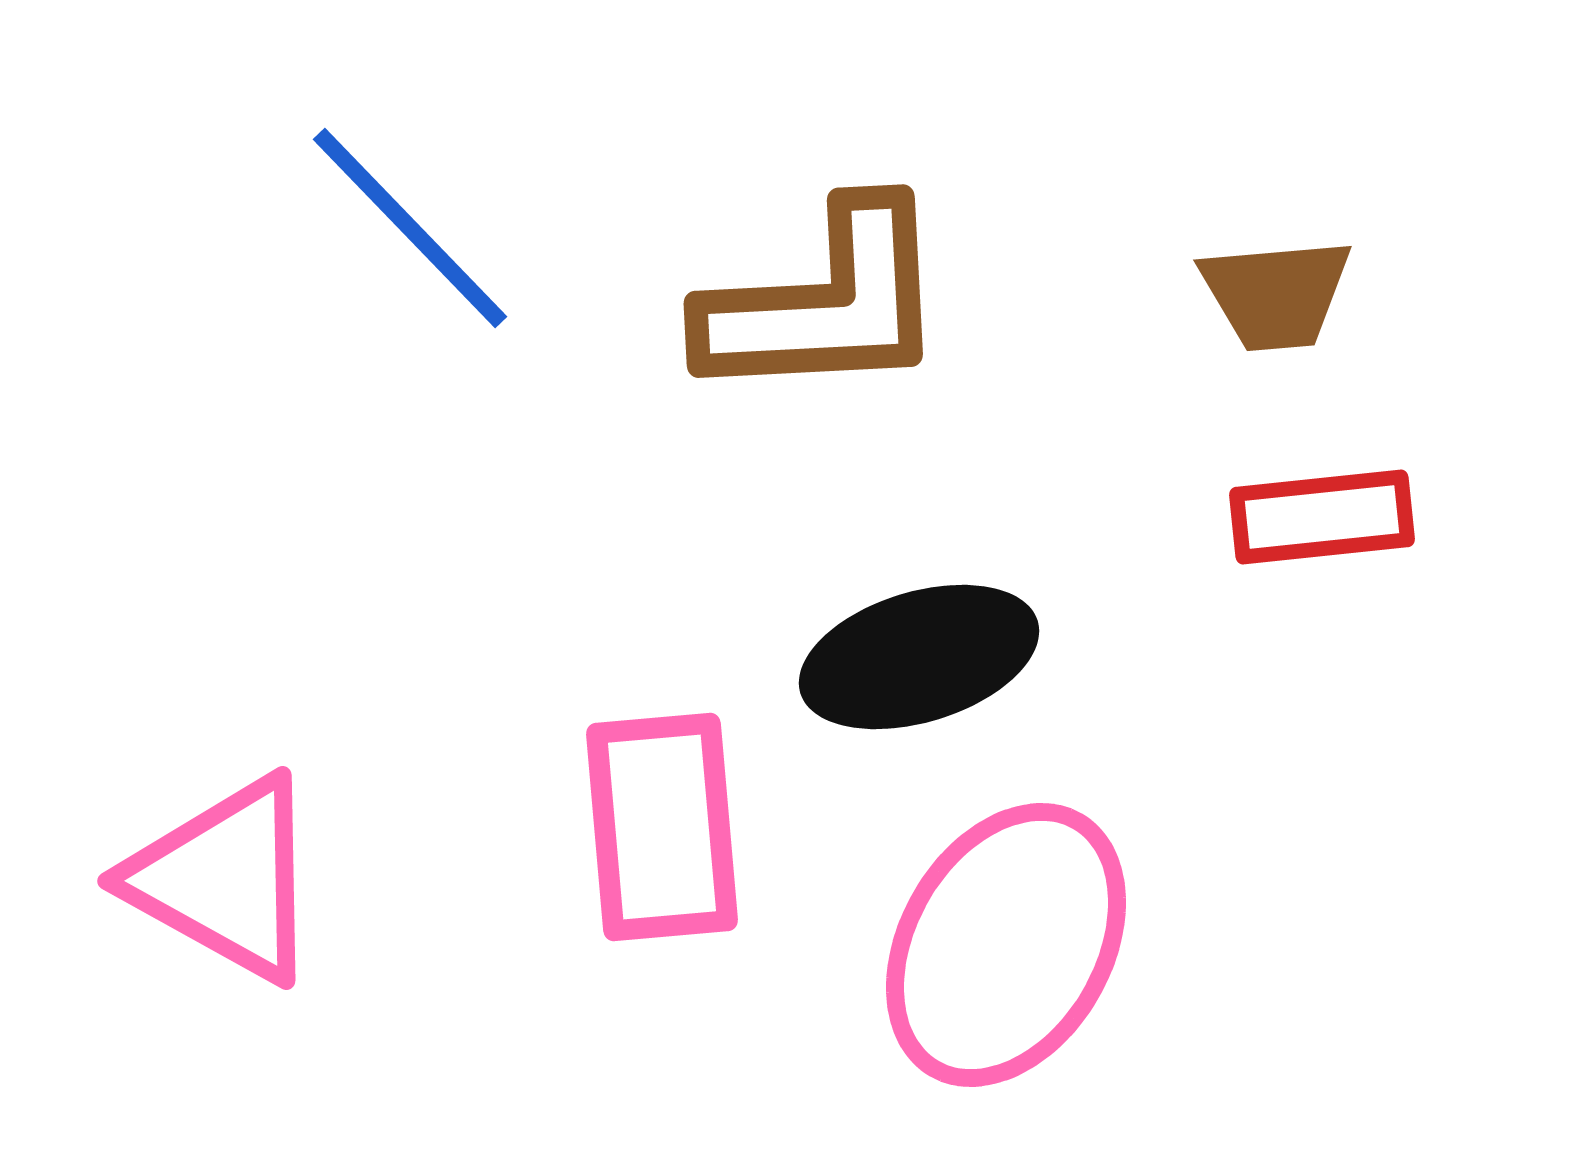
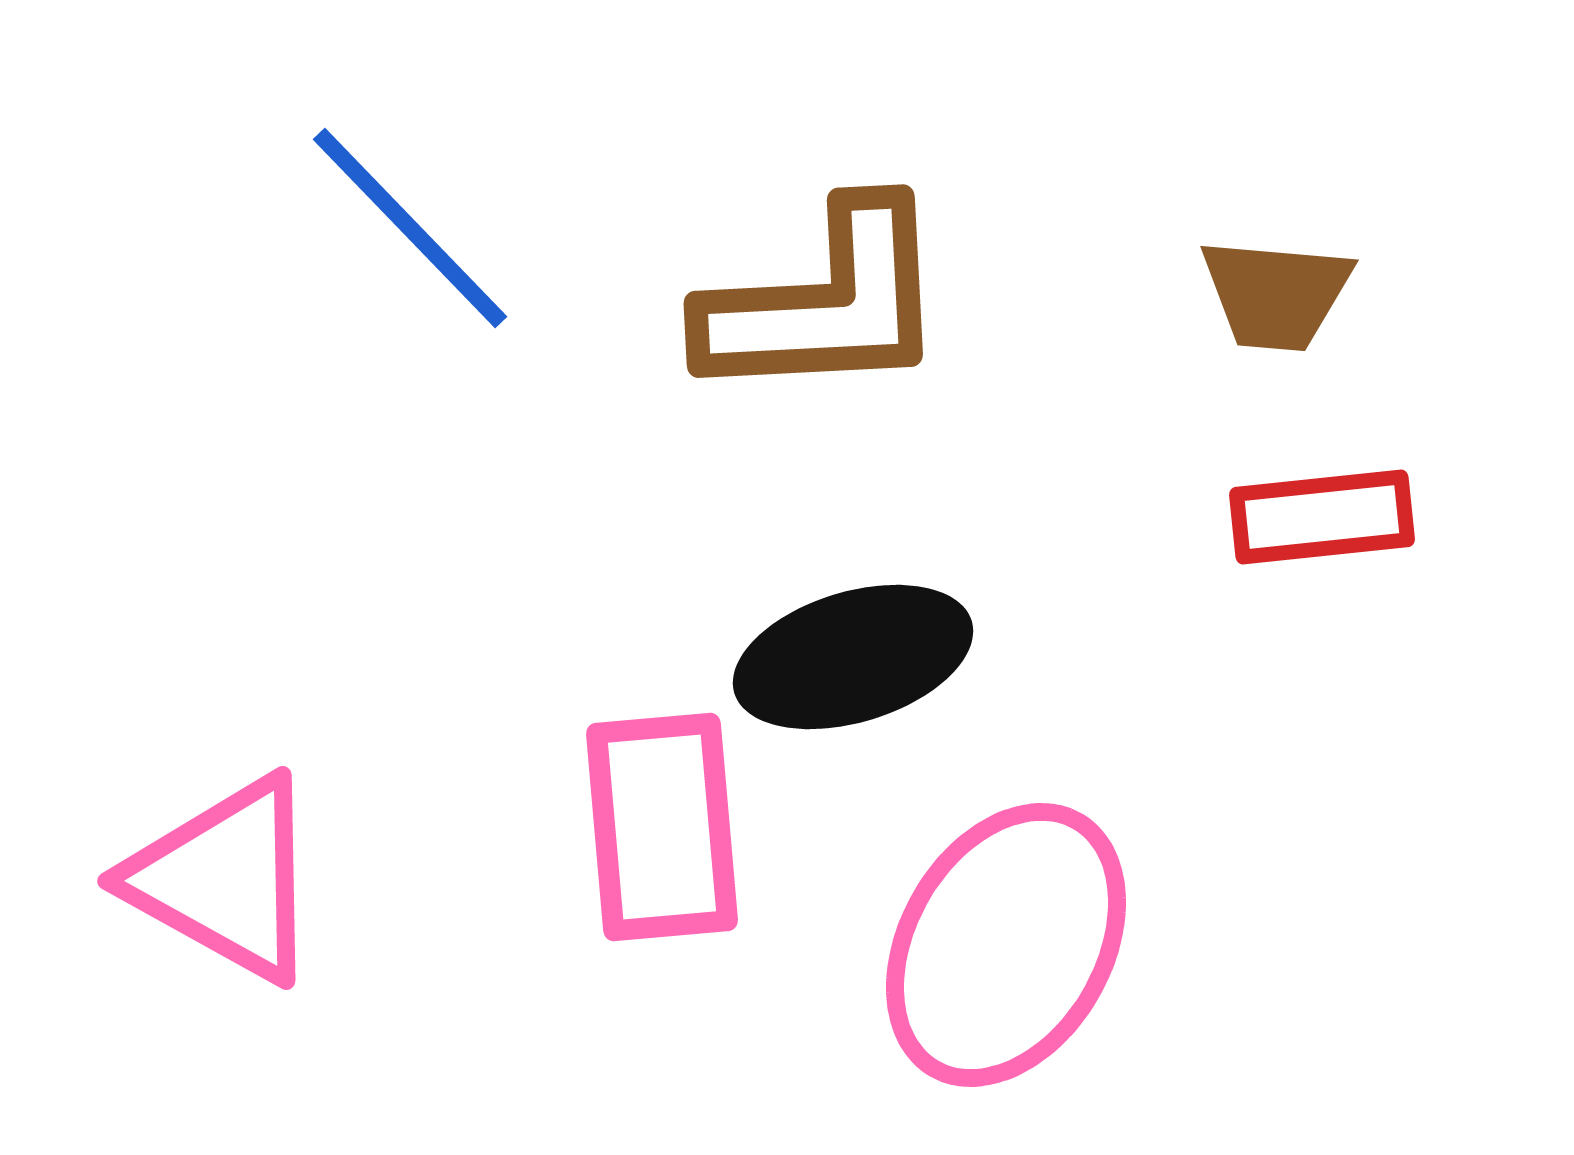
brown trapezoid: rotated 10 degrees clockwise
black ellipse: moved 66 px left
